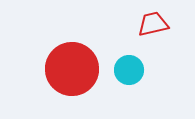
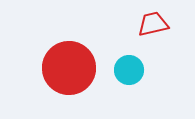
red circle: moved 3 px left, 1 px up
